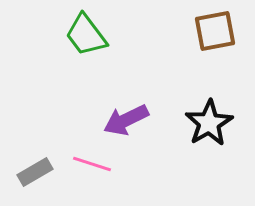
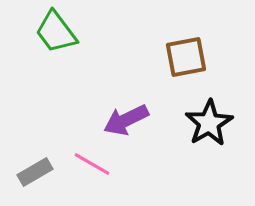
brown square: moved 29 px left, 26 px down
green trapezoid: moved 30 px left, 3 px up
pink line: rotated 12 degrees clockwise
